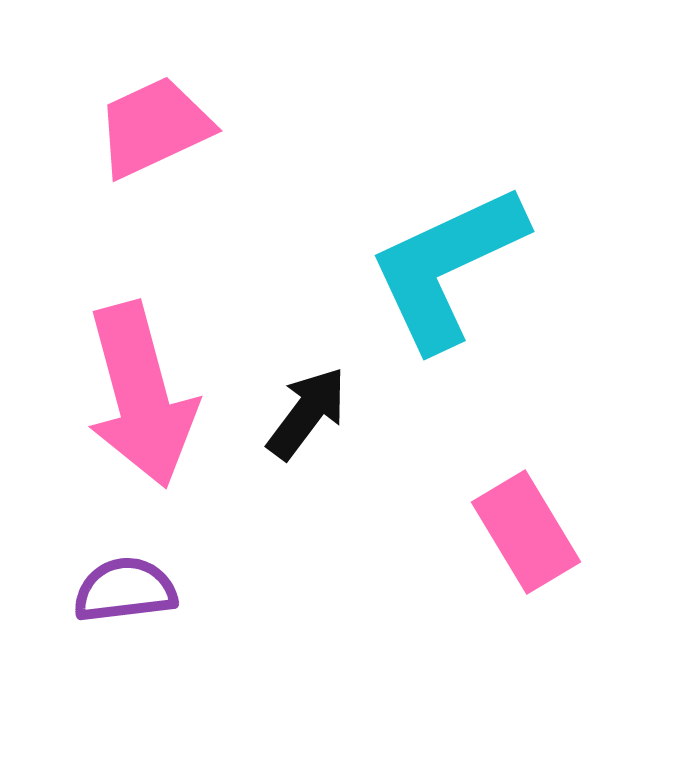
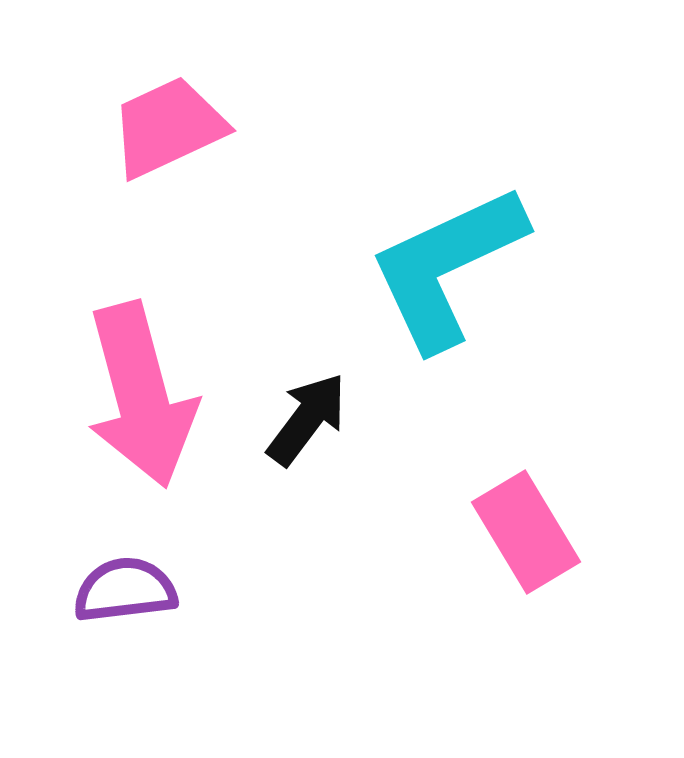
pink trapezoid: moved 14 px right
black arrow: moved 6 px down
